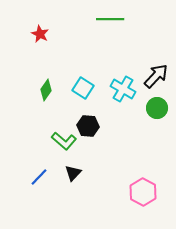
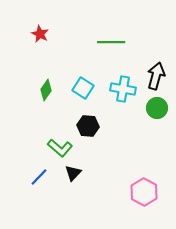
green line: moved 1 px right, 23 px down
black arrow: rotated 28 degrees counterclockwise
cyan cross: rotated 20 degrees counterclockwise
green L-shape: moved 4 px left, 7 px down
pink hexagon: moved 1 px right
